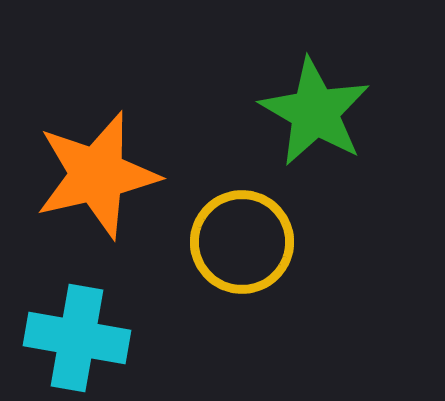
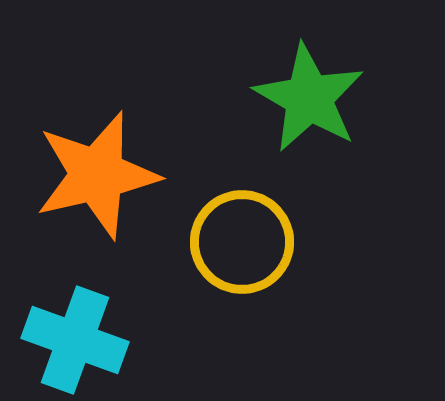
green star: moved 6 px left, 14 px up
cyan cross: moved 2 px left, 2 px down; rotated 10 degrees clockwise
